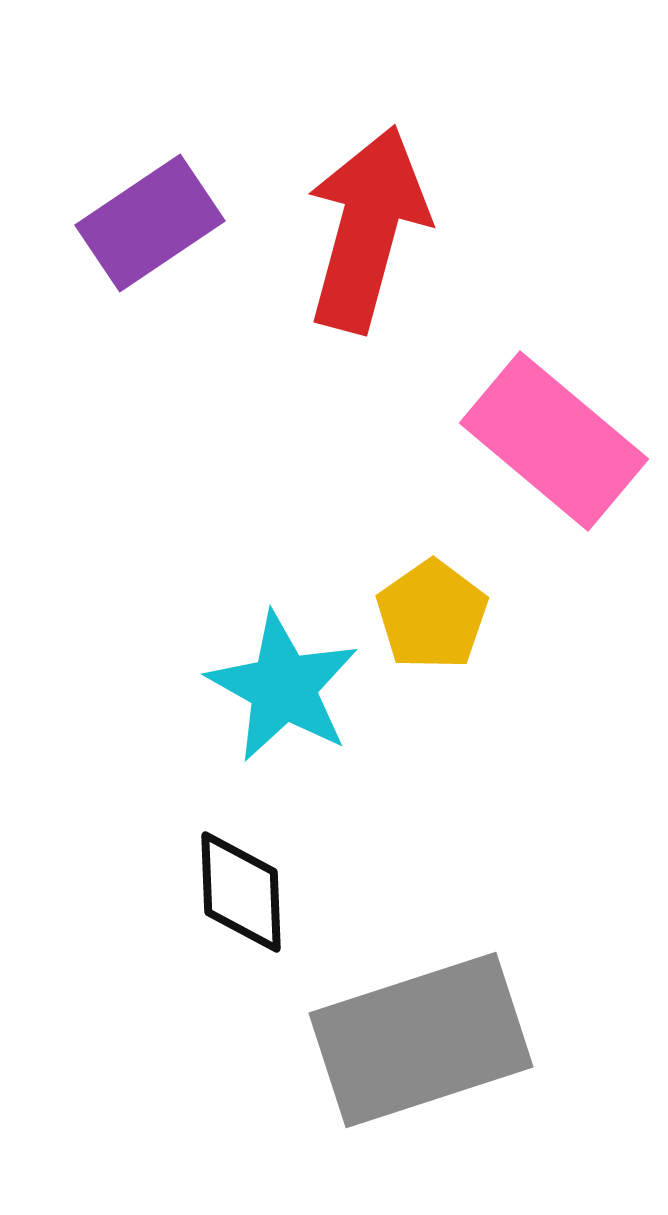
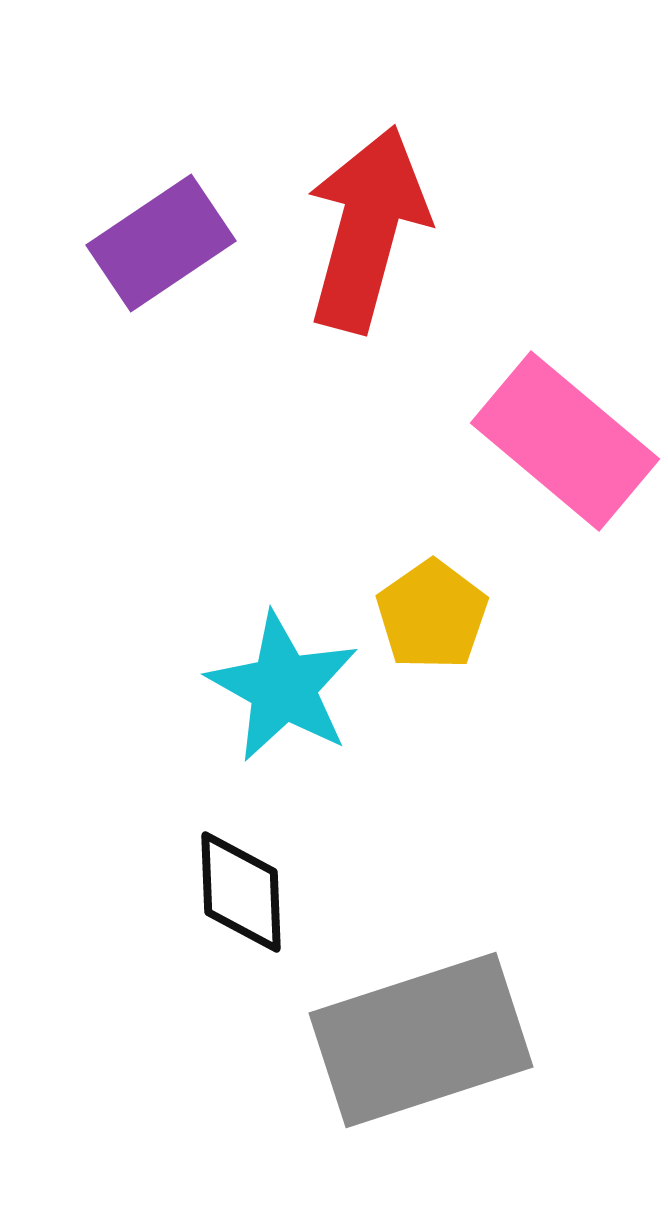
purple rectangle: moved 11 px right, 20 px down
pink rectangle: moved 11 px right
